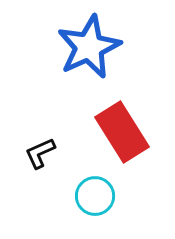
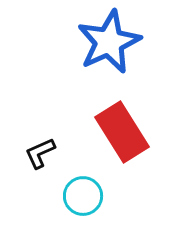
blue star: moved 20 px right, 5 px up
cyan circle: moved 12 px left
